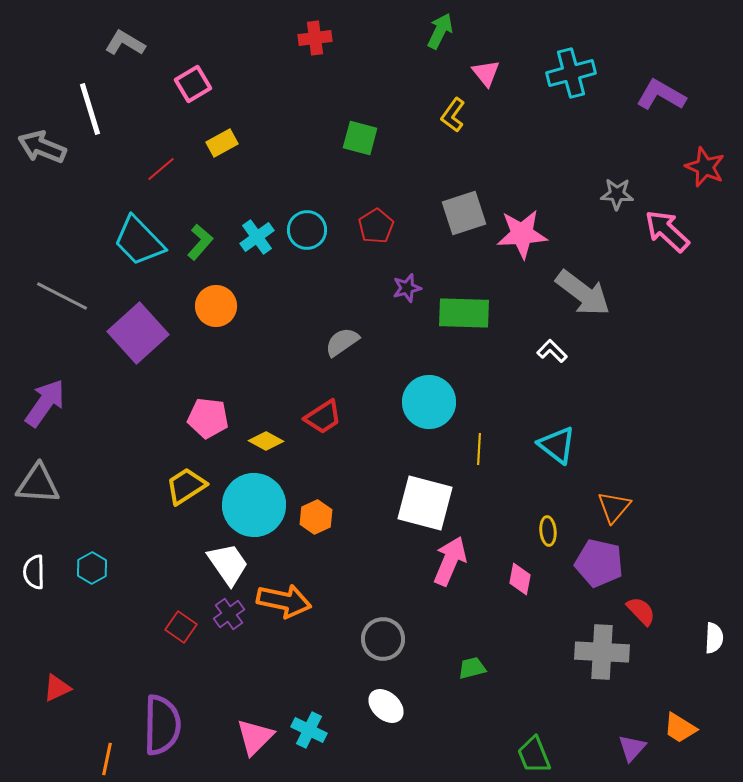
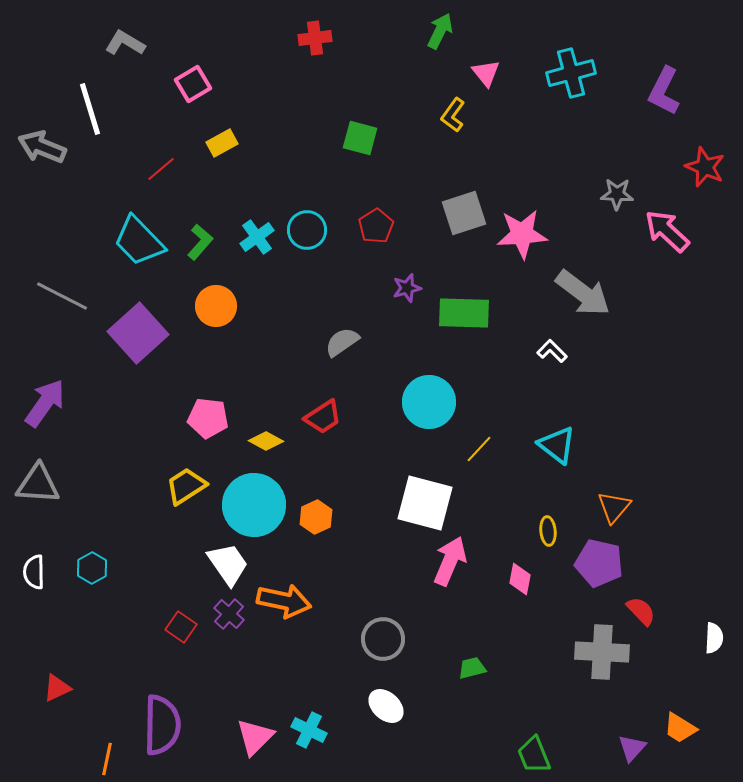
purple L-shape at (661, 95): moved 3 px right, 4 px up; rotated 93 degrees counterclockwise
yellow line at (479, 449): rotated 40 degrees clockwise
purple cross at (229, 614): rotated 12 degrees counterclockwise
